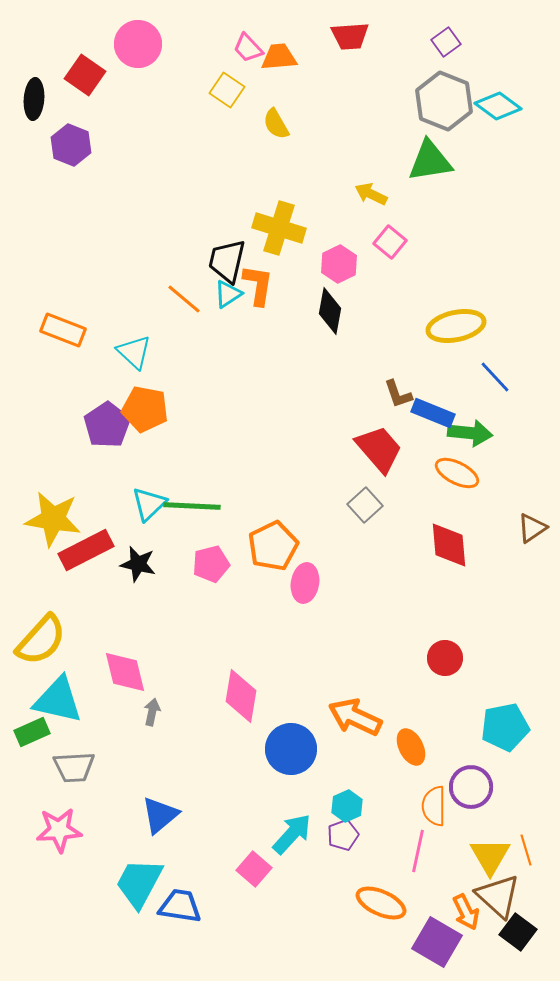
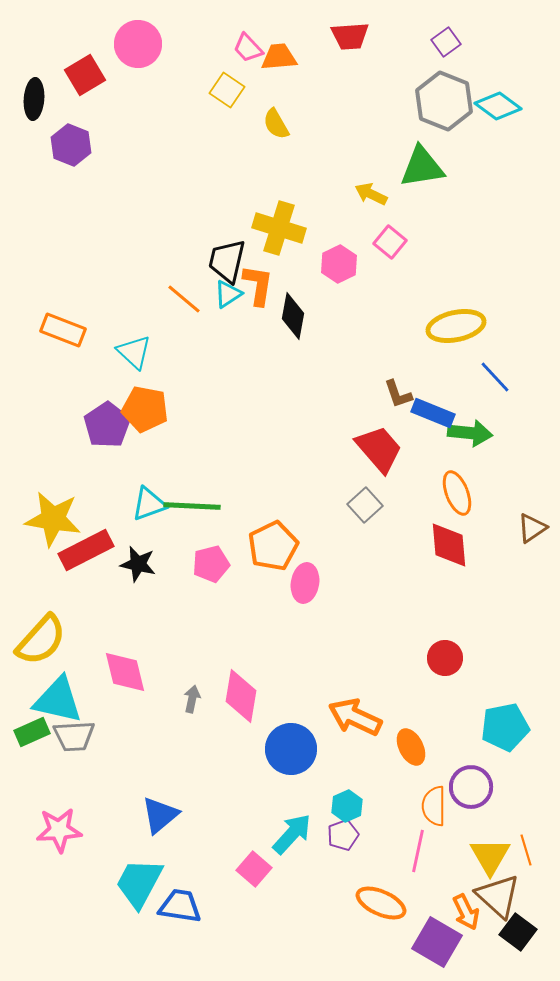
red square at (85, 75): rotated 24 degrees clockwise
green triangle at (430, 161): moved 8 px left, 6 px down
black diamond at (330, 311): moved 37 px left, 5 px down
orange ellipse at (457, 473): moved 20 px down; rotated 42 degrees clockwise
cyan triangle at (149, 504): rotated 24 degrees clockwise
gray arrow at (152, 712): moved 40 px right, 13 px up
gray trapezoid at (74, 767): moved 31 px up
